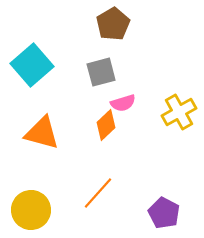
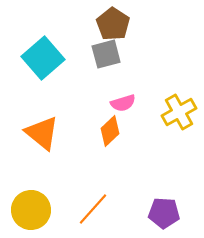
brown pentagon: rotated 8 degrees counterclockwise
cyan square: moved 11 px right, 7 px up
gray square: moved 5 px right, 18 px up
orange diamond: moved 4 px right, 6 px down
orange triangle: rotated 24 degrees clockwise
orange line: moved 5 px left, 16 px down
purple pentagon: rotated 24 degrees counterclockwise
